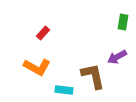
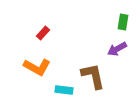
purple arrow: moved 8 px up
